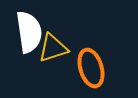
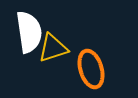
orange ellipse: moved 1 px down
